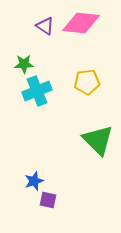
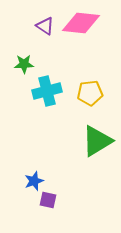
yellow pentagon: moved 3 px right, 11 px down
cyan cross: moved 10 px right; rotated 8 degrees clockwise
green triangle: moved 1 px left, 1 px down; rotated 44 degrees clockwise
